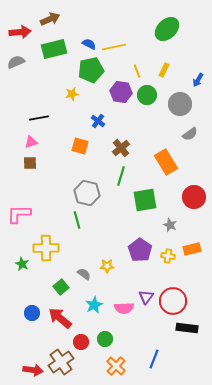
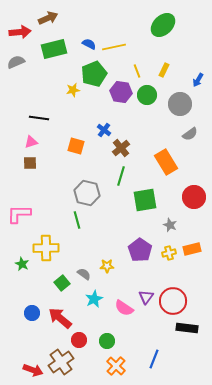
brown arrow at (50, 19): moved 2 px left, 1 px up
green ellipse at (167, 29): moved 4 px left, 4 px up
green pentagon at (91, 70): moved 3 px right, 4 px down; rotated 10 degrees counterclockwise
yellow star at (72, 94): moved 1 px right, 4 px up
black line at (39, 118): rotated 18 degrees clockwise
blue cross at (98, 121): moved 6 px right, 9 px down
orange square at (80, 146): moved 4 px left
yellow cross at (168, 256): moved 1 px right, 3 px up; rotated 24 degrees counterclockwise
green square at (61, 287): moved 1 px right, 4 px up
cyan star at (94, 305): moved 6 px up
pink semicircle at (124, 308): rotated 36 degrees clockwise
green circle at (105, 339): moved 2 px right, 2 px down
red circle at (81, 342): moved 2 px left, 2 px up
red arrow at (33, 370): rotated 12 degrees clockwise
